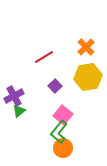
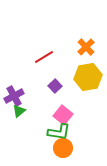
green L-shape: rotated 120 degrees counterclockwise
